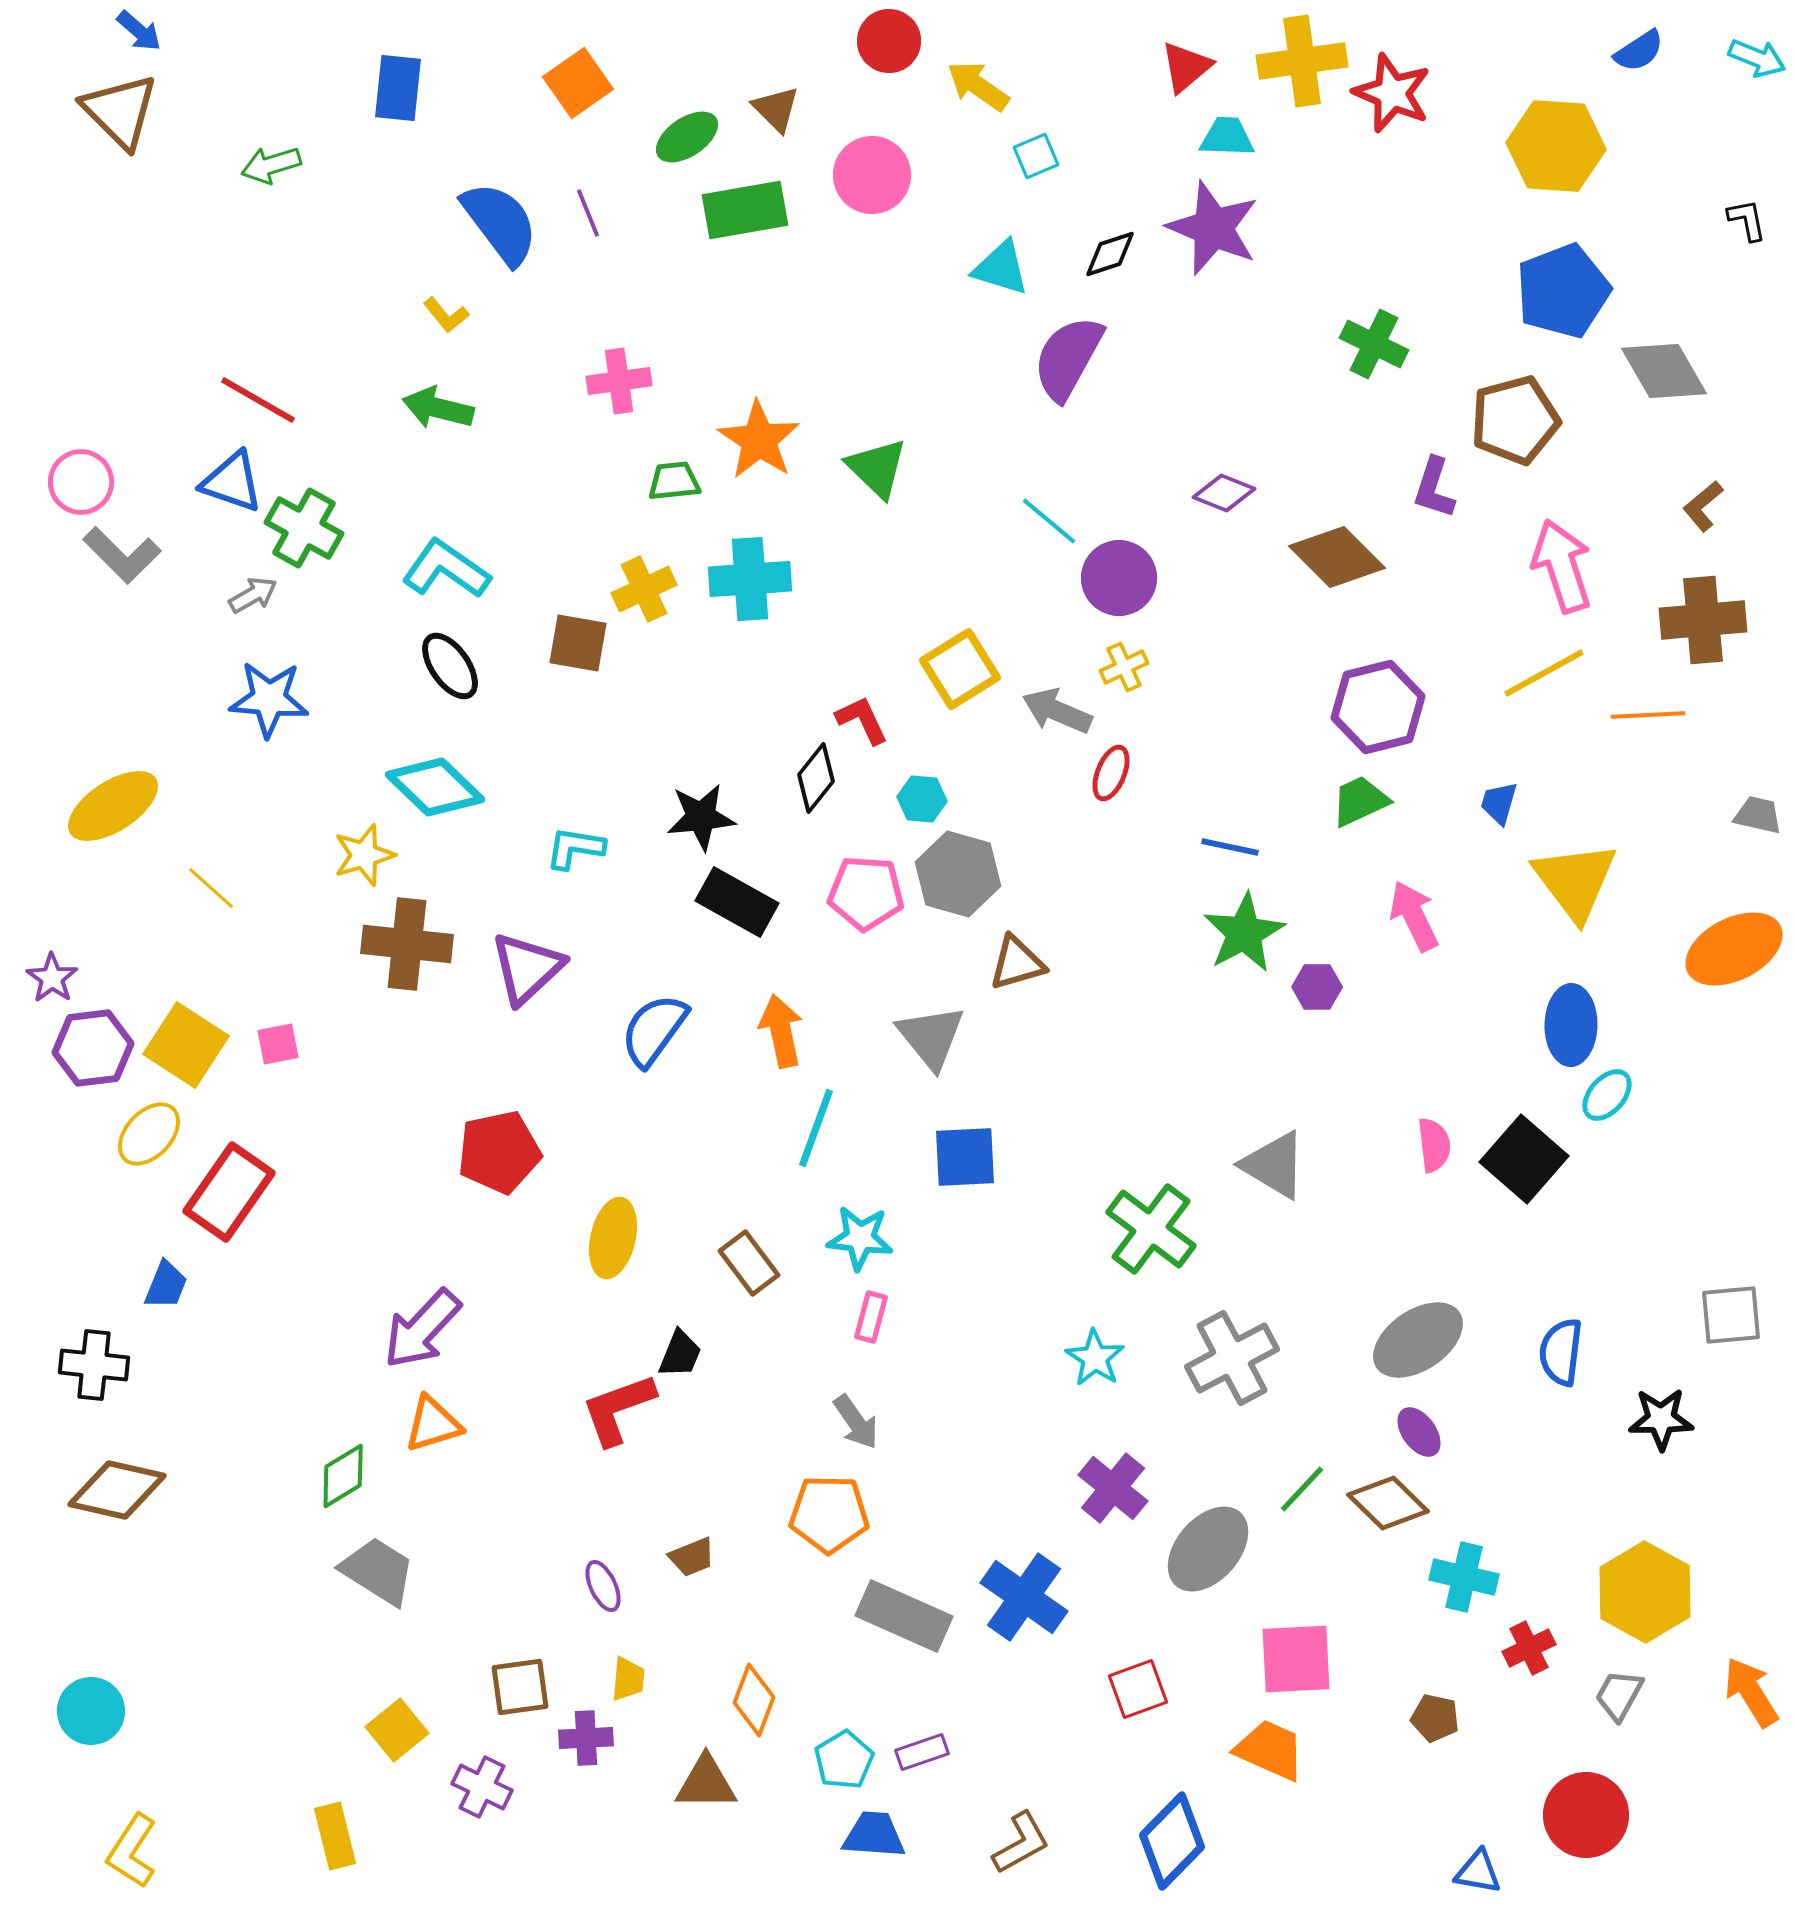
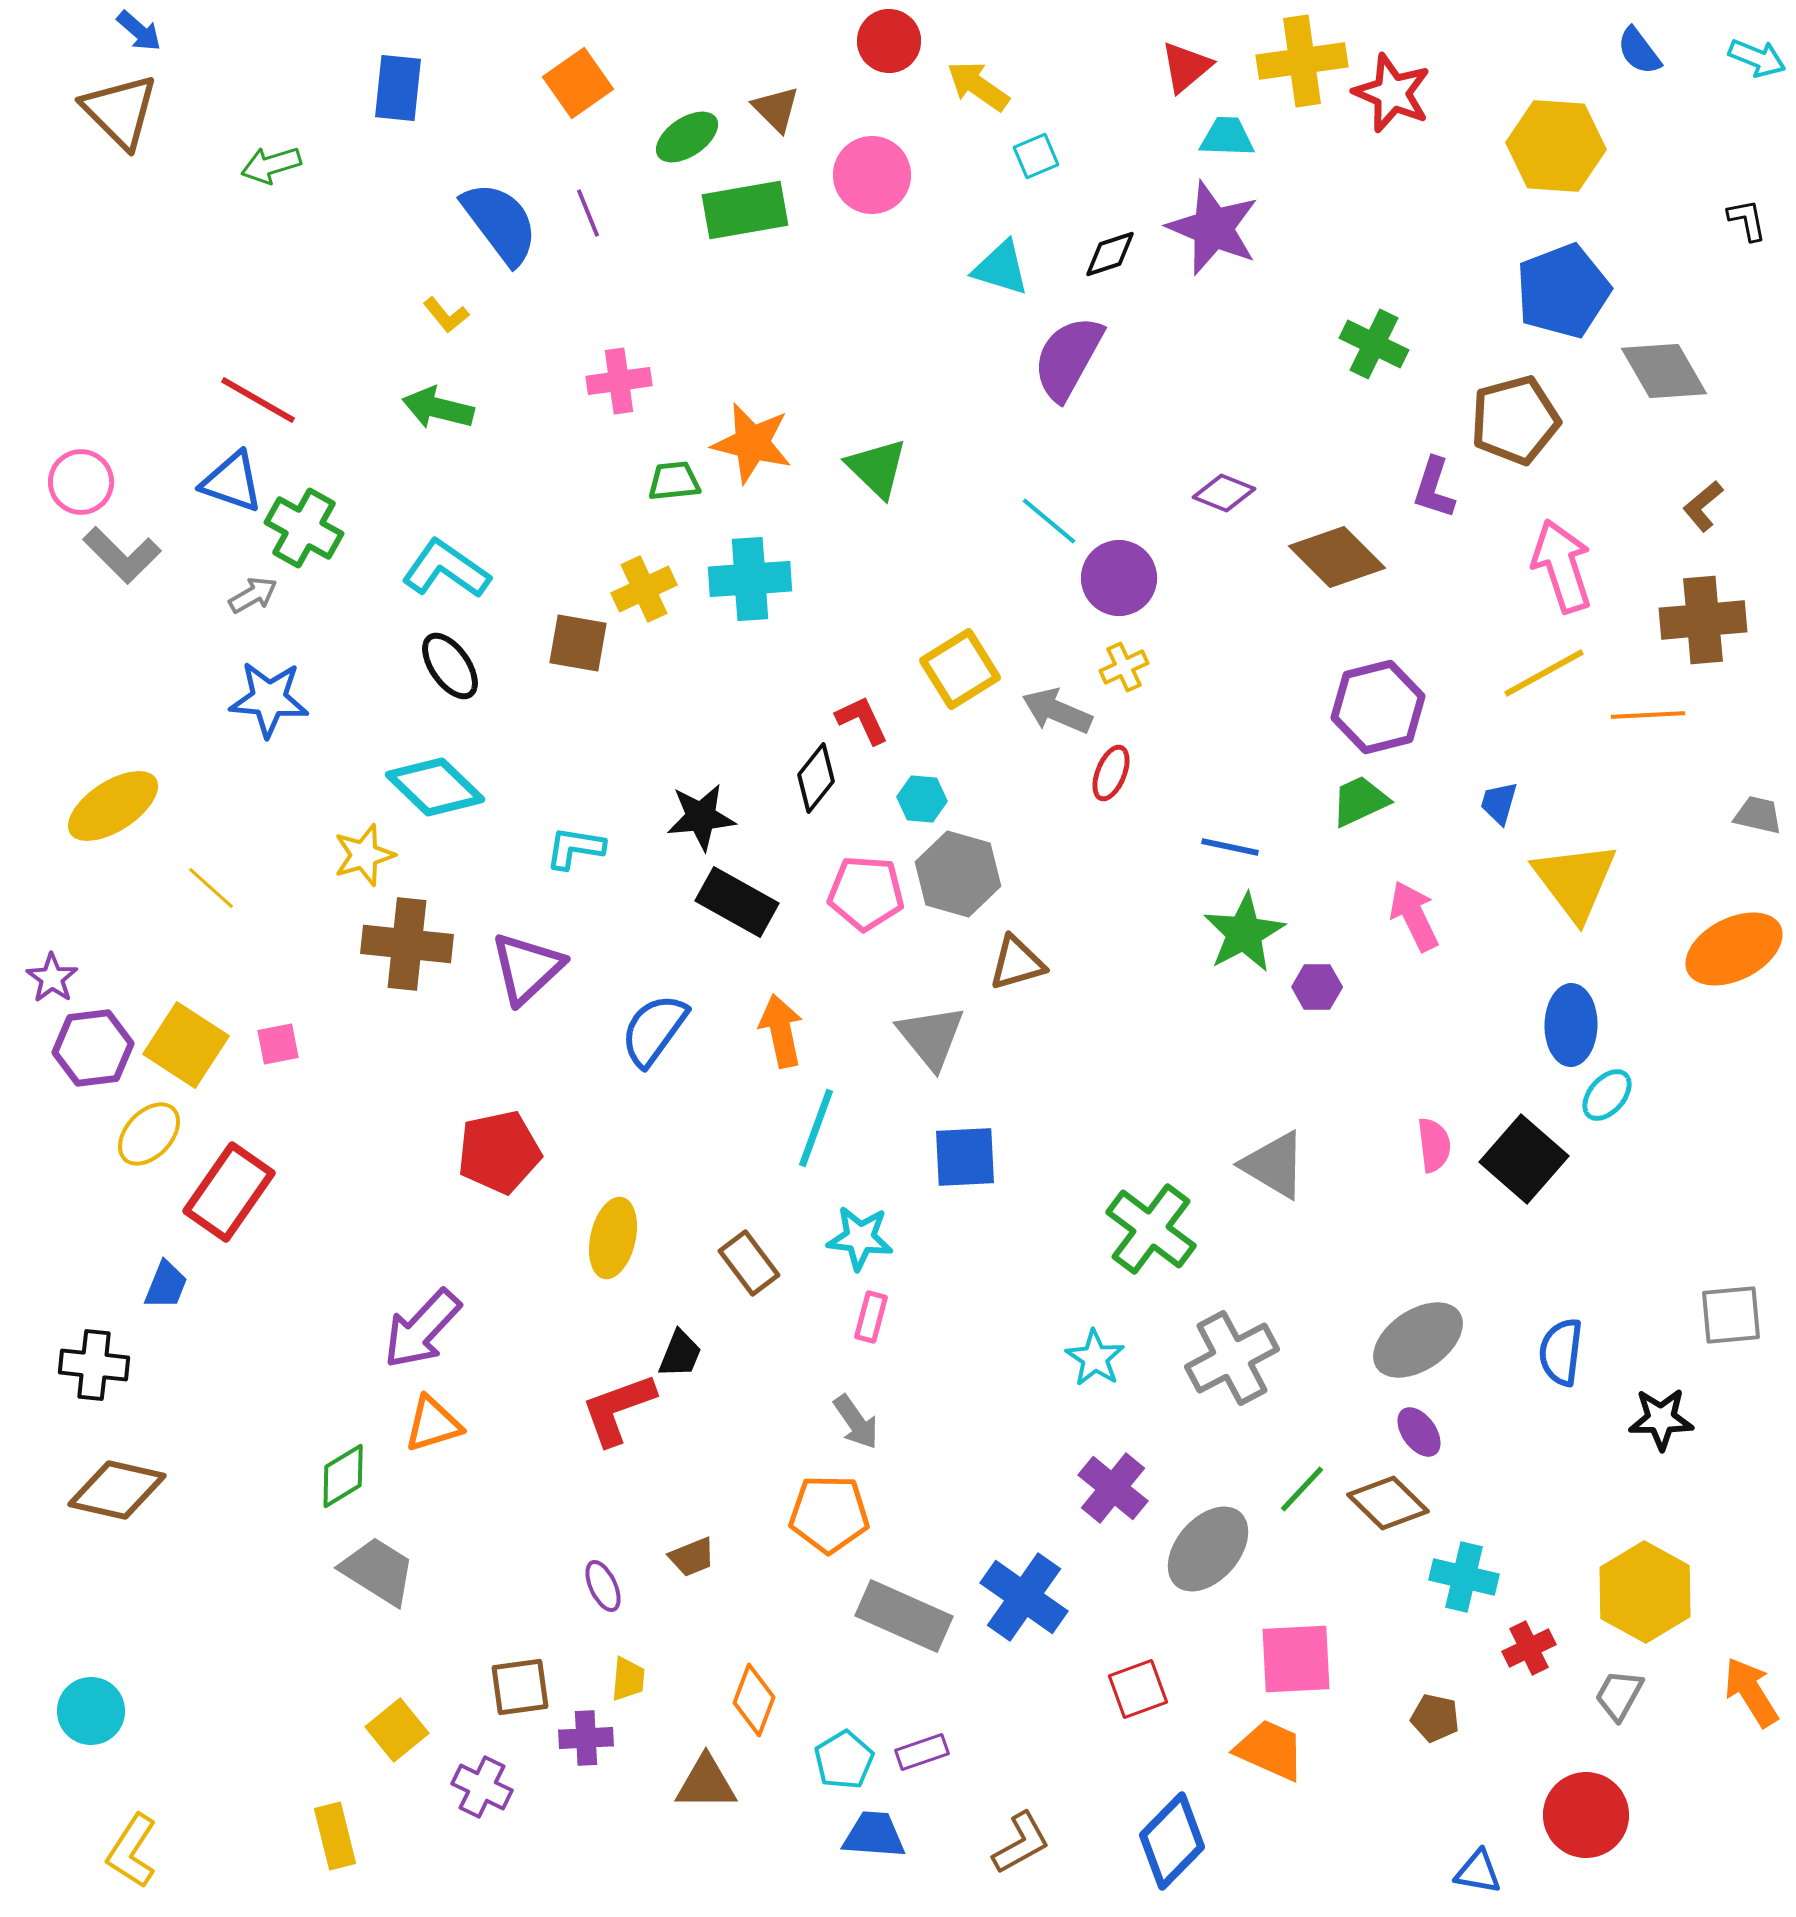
blue semicircle at (1639, 51): rotated 86 degrees clockwise
orange star at (759, 440): moved 7 px left, 3 px down; rotated 20 degrees counterclockwise
